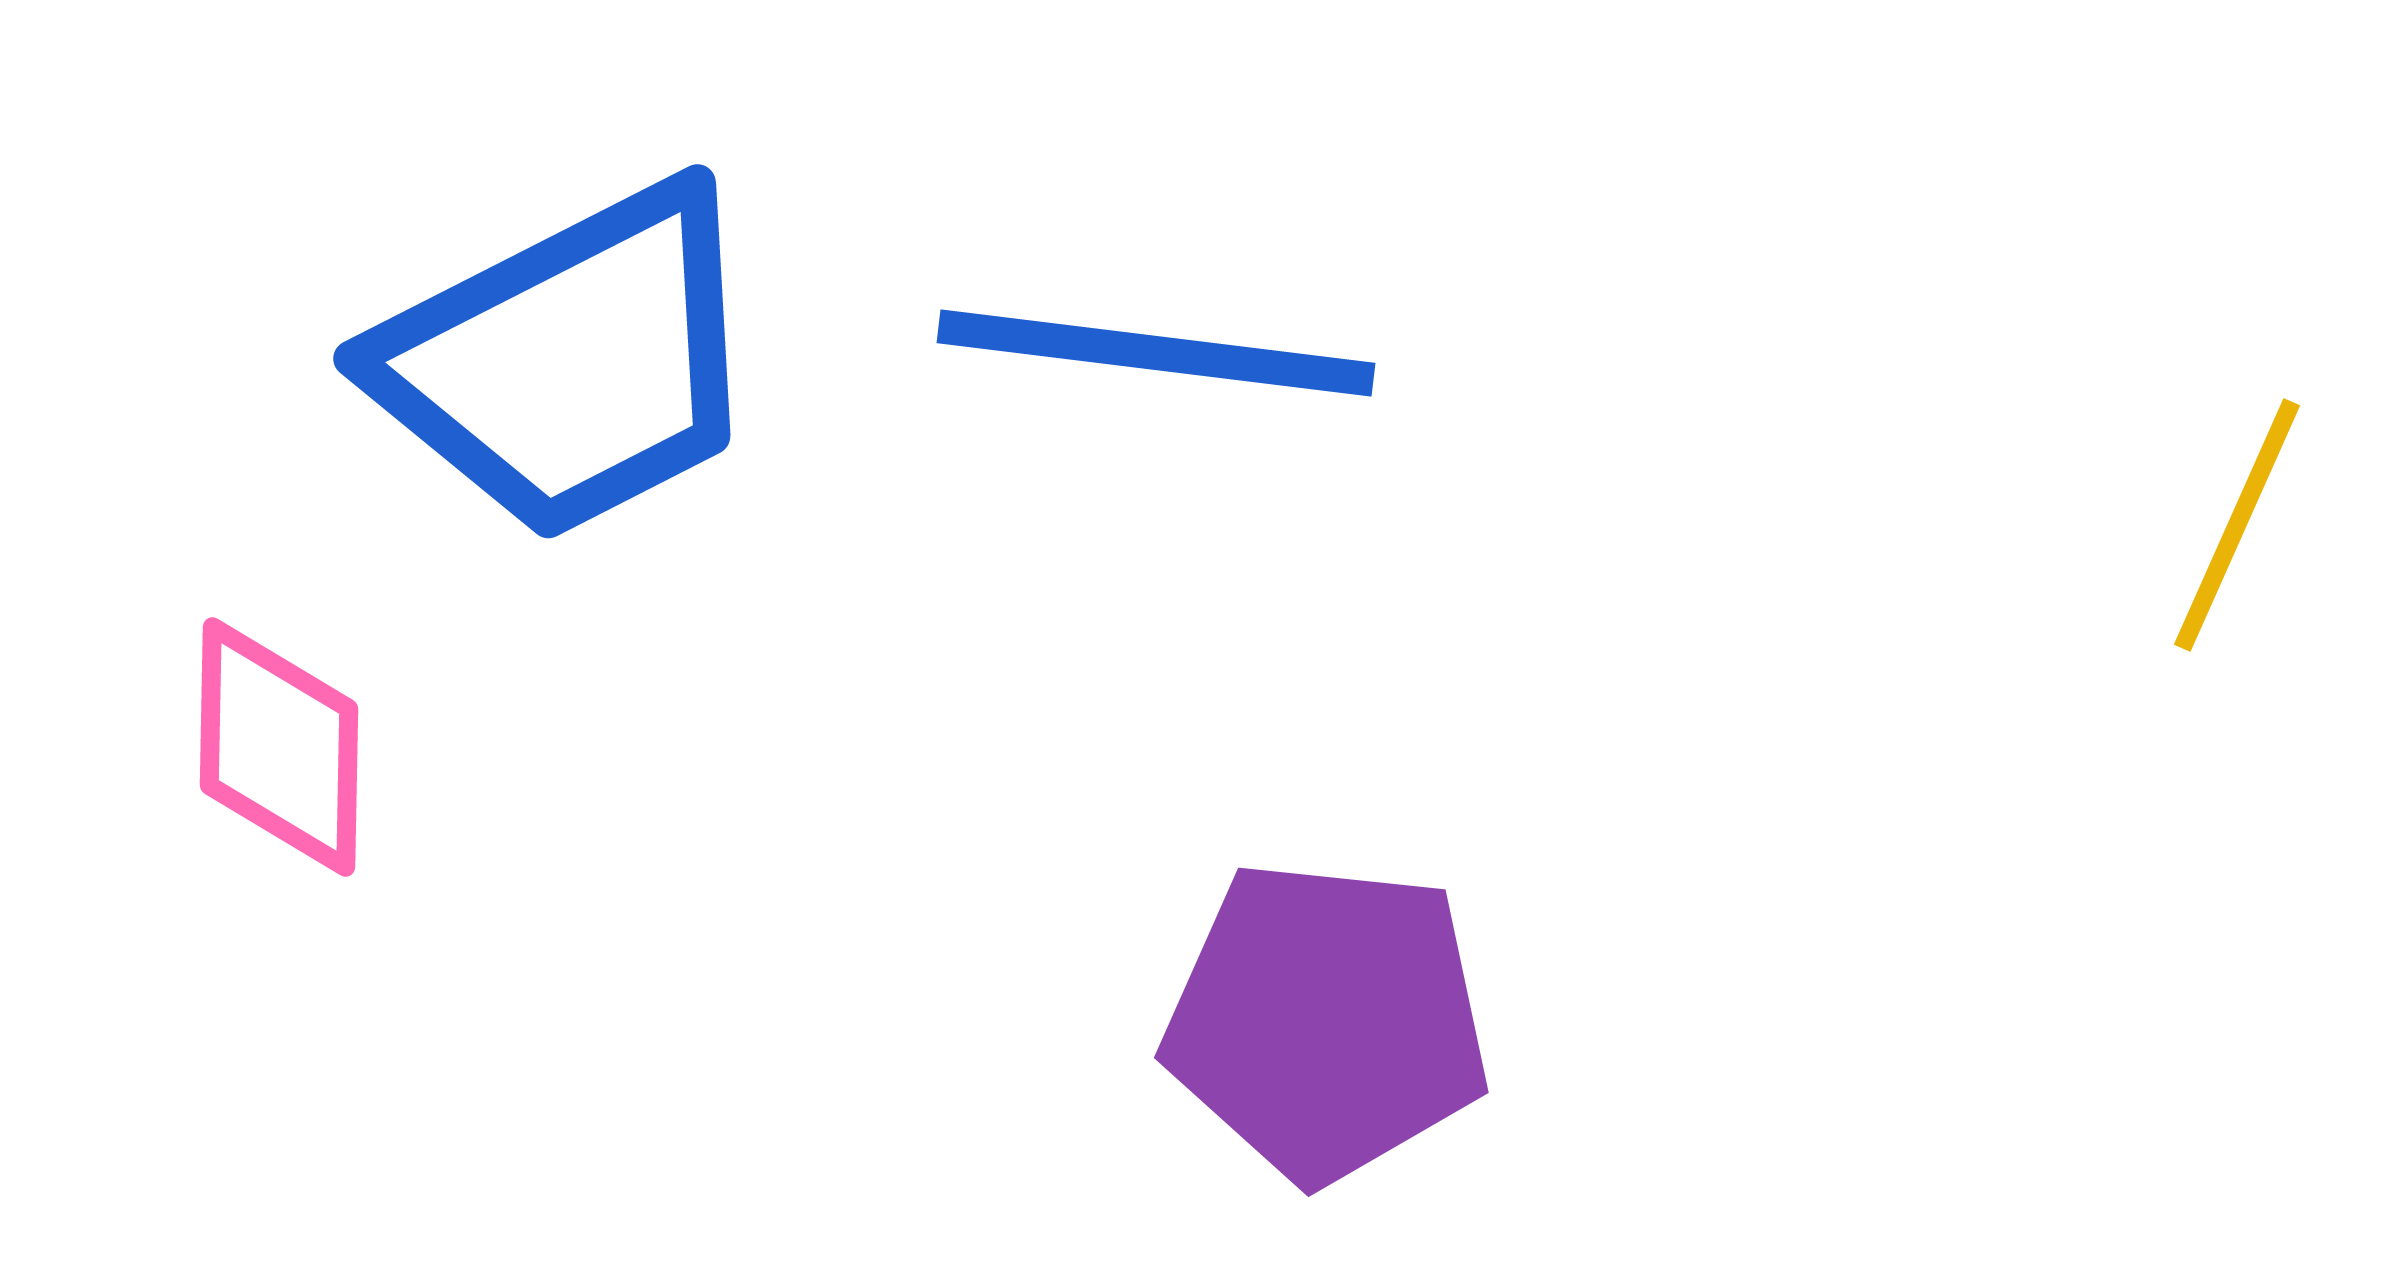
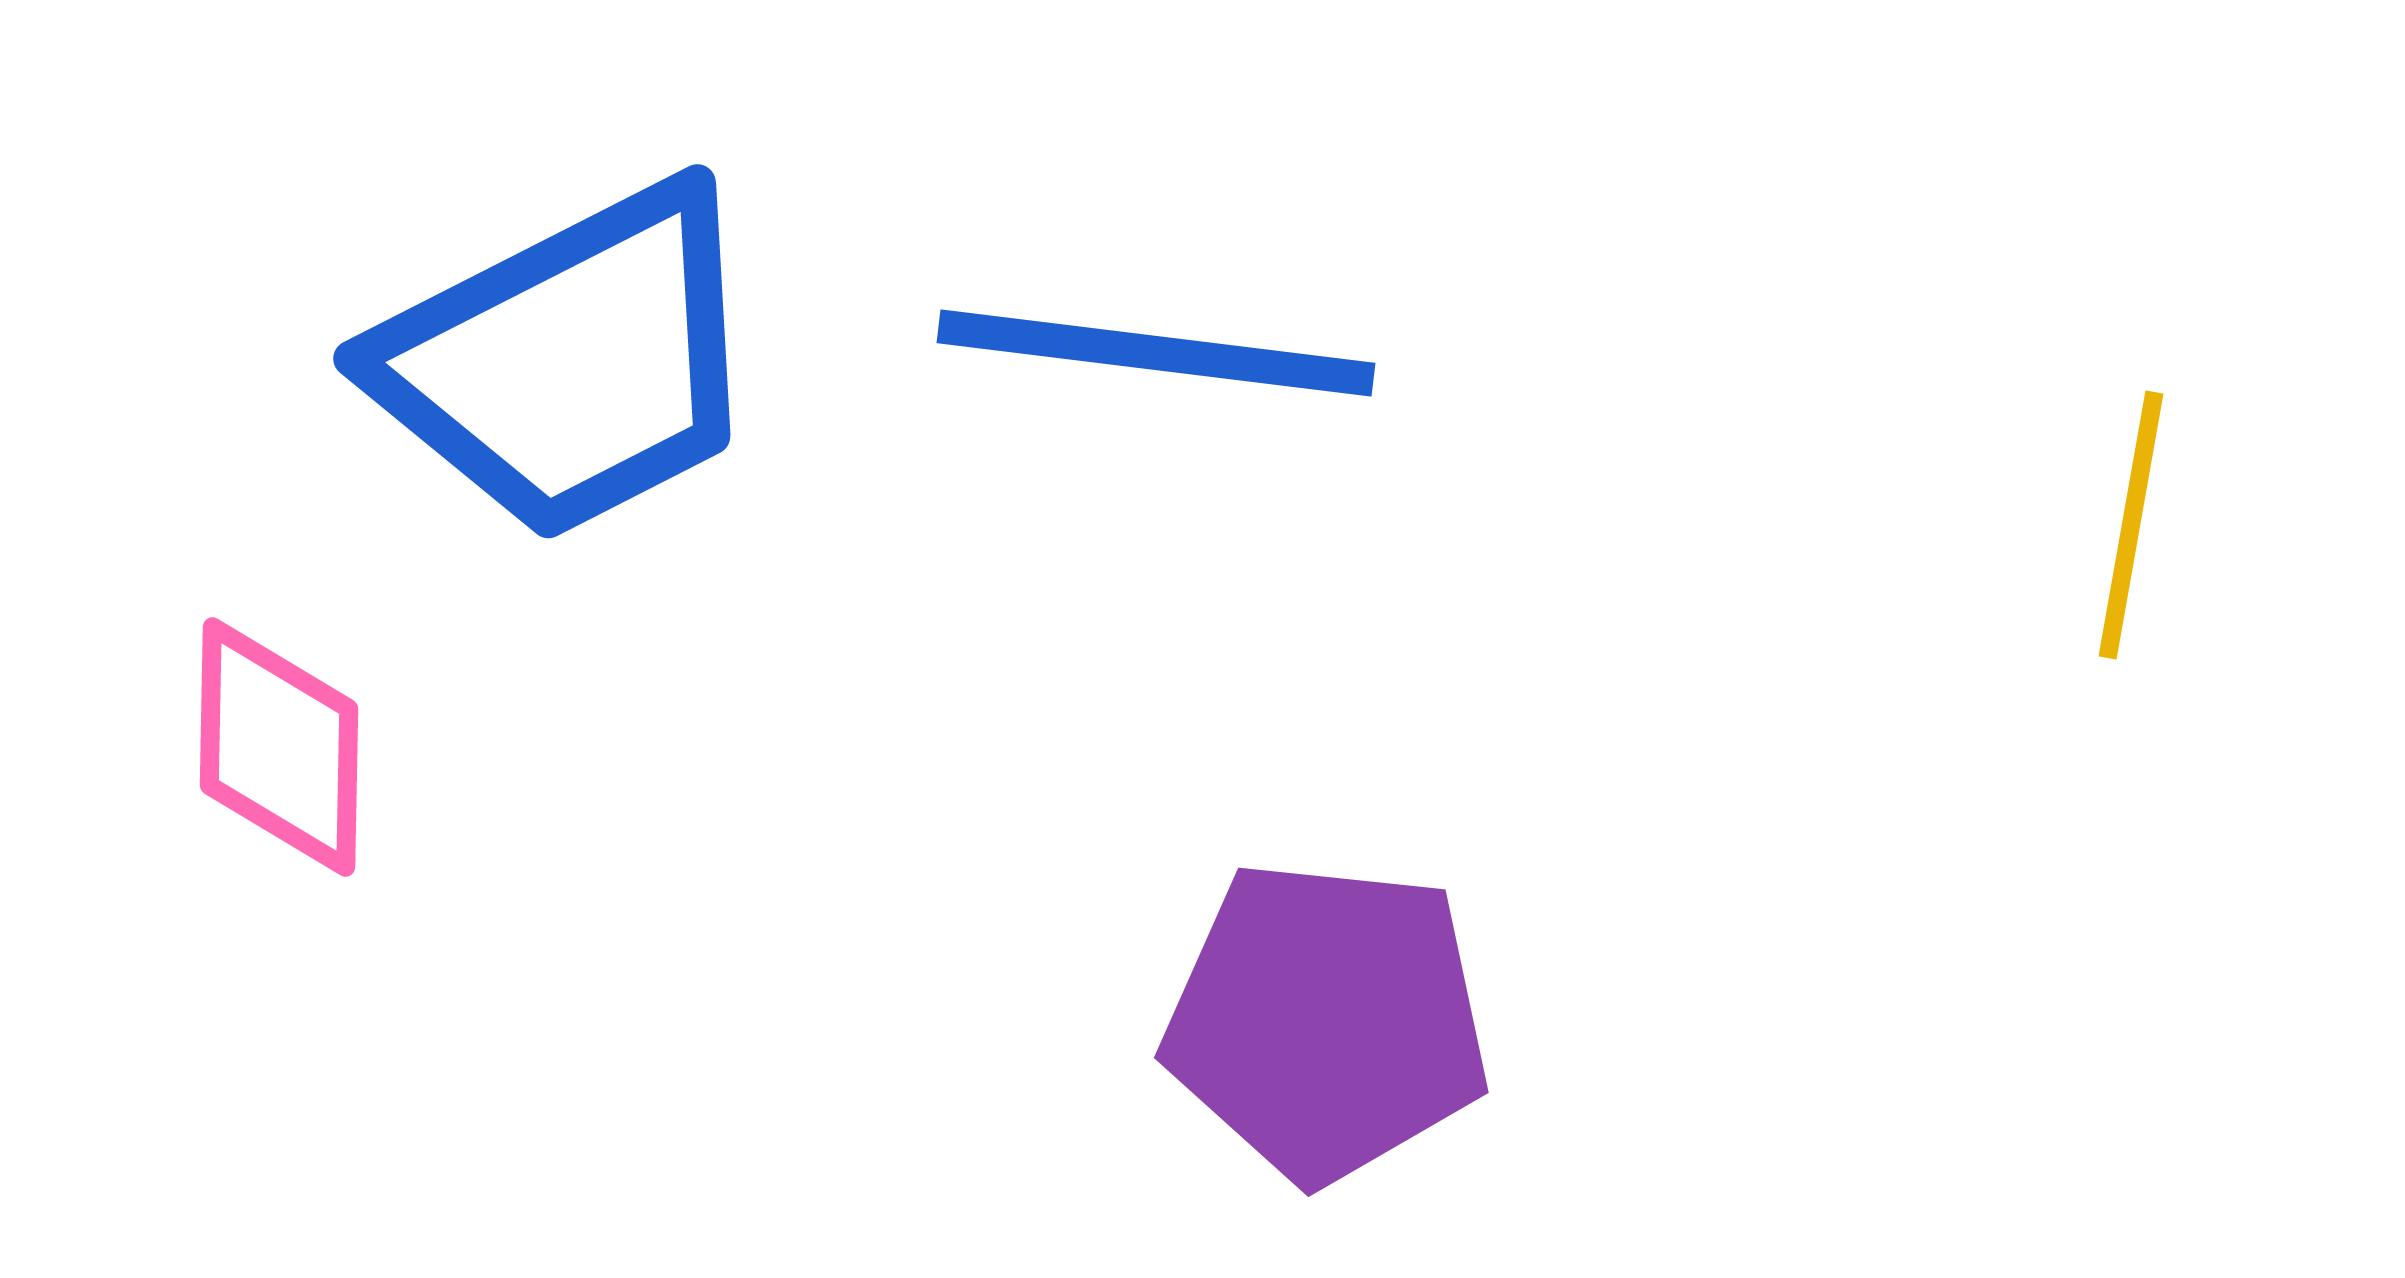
yellow line: moved 106 px left; rotated 14 degrees counterclockwise
